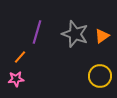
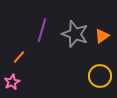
purple line: moved 5 px right, 2 px up
orange line: moved 1 px left
pink star: moved 4 px left, 3 px down; rotated 21 degrees counterclockwise
